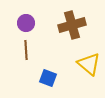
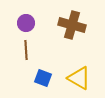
brown cross: rotated 32 degrees clockwise
yellow triangle: moved 10 px left, 14 px down; rotated 10 degrees counterclockwise
blue square: moved 5 px left
